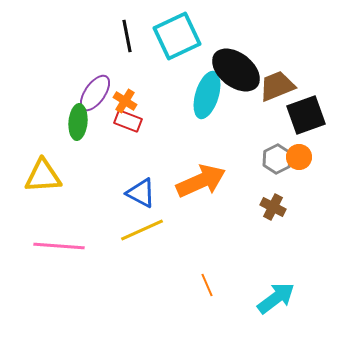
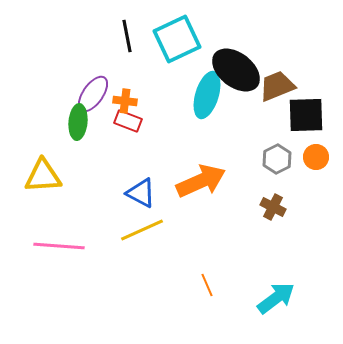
cyan square: moved 3 px down
purple ellipse: moved 2 px left, 1 px down
orange cross: rotated 25 degrees counterclockwise
black square: rotated 18 degrees clockwise
orange circle: moved 17 px right
